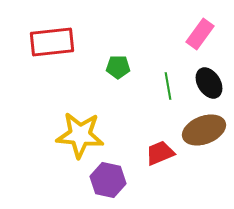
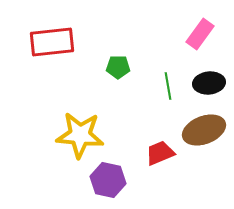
black ellipse: rotated 64 degrees counterclockwise
